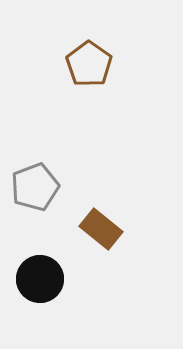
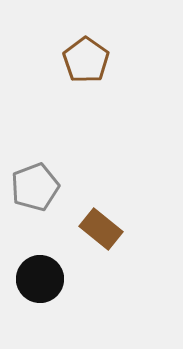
brown pentagon: moved 3 px left, 4 px up
